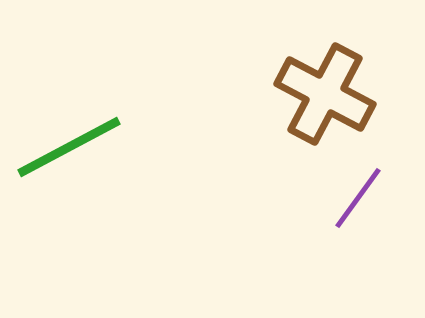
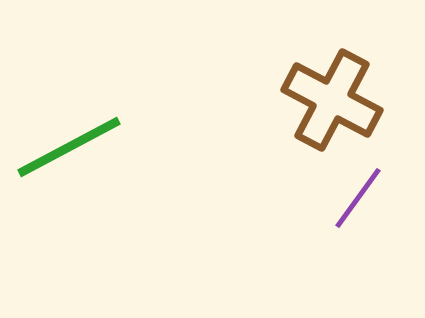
brown cross: moved 7 px right, 6 px down
